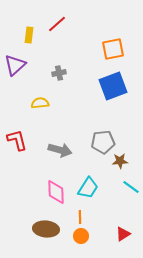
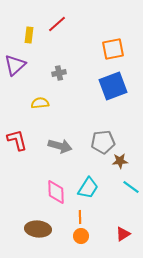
gray arrow: moved 4 px up
brown ellipse: moved 8 px left
